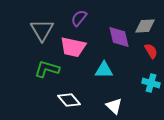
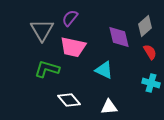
purple semicircle: moved 9 px left
gray diamond: rotated 40 degrees counterclockwise
red semicircle: moved 1 px left, 1 px down
cyan triangle: rotated 24 degrees clockwise
white triangle: moved 5 px left, 1 px down; rotated 48 degrees counterclockwise
